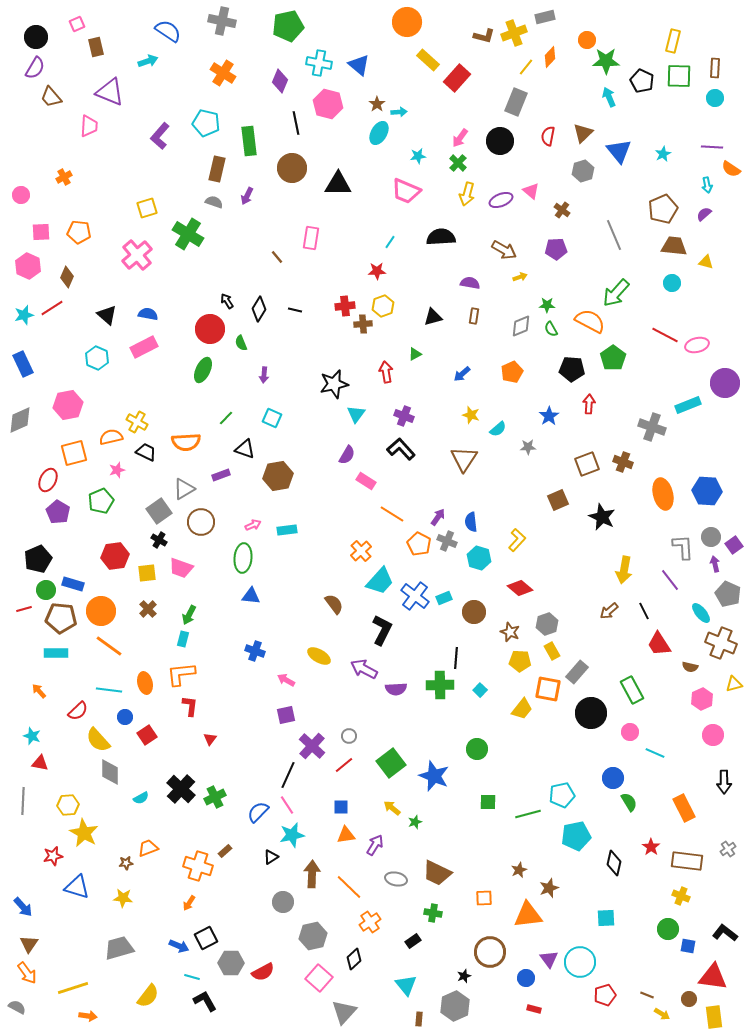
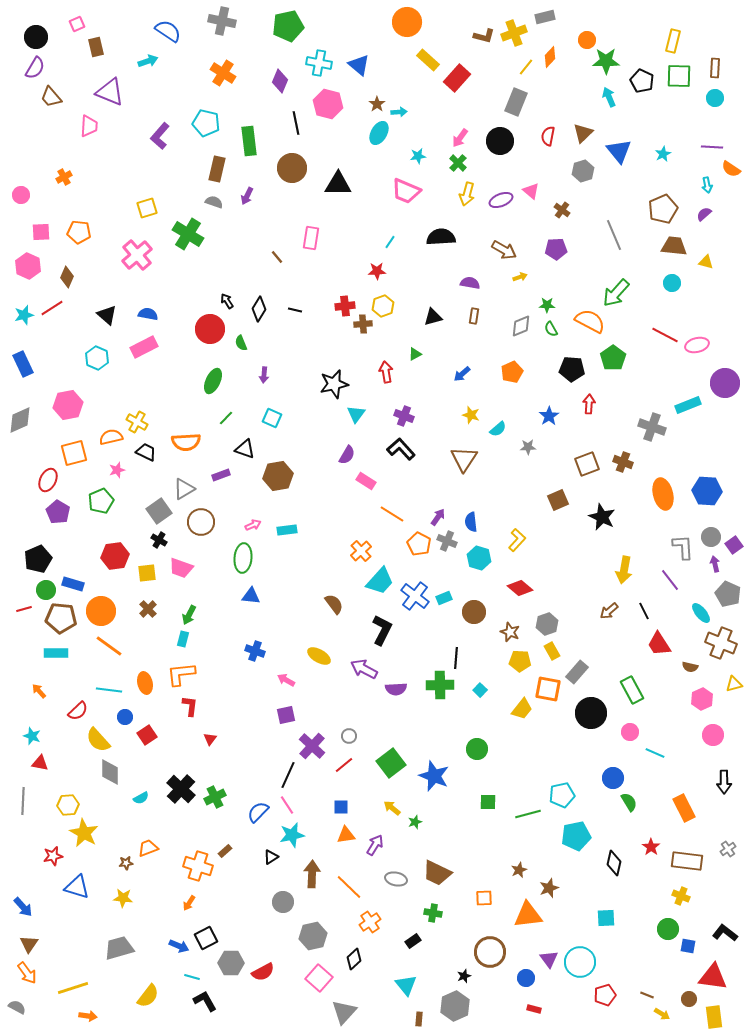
green ellipse at (203, 370): moved 10 px right, 11 px down
